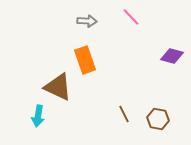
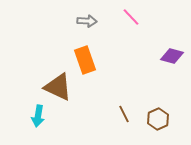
brown hexagon: rotated 25 degrees clockwise
